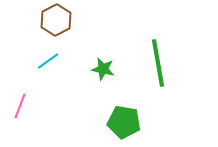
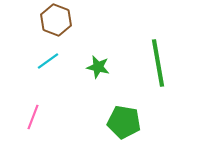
brown hexagon: rotated 12 degrees counterclockwise
green star: moved 5 px left, 2 px up
pink line: moved 13 px right, 11 px down
